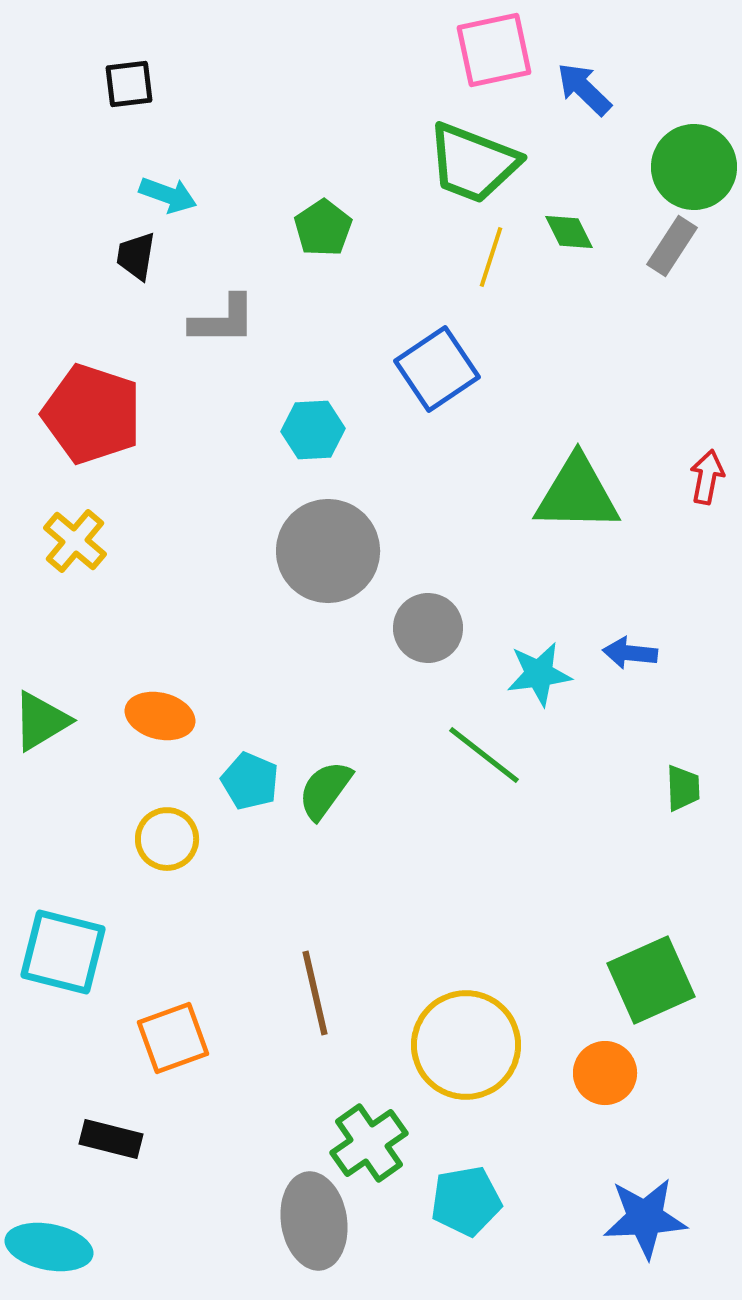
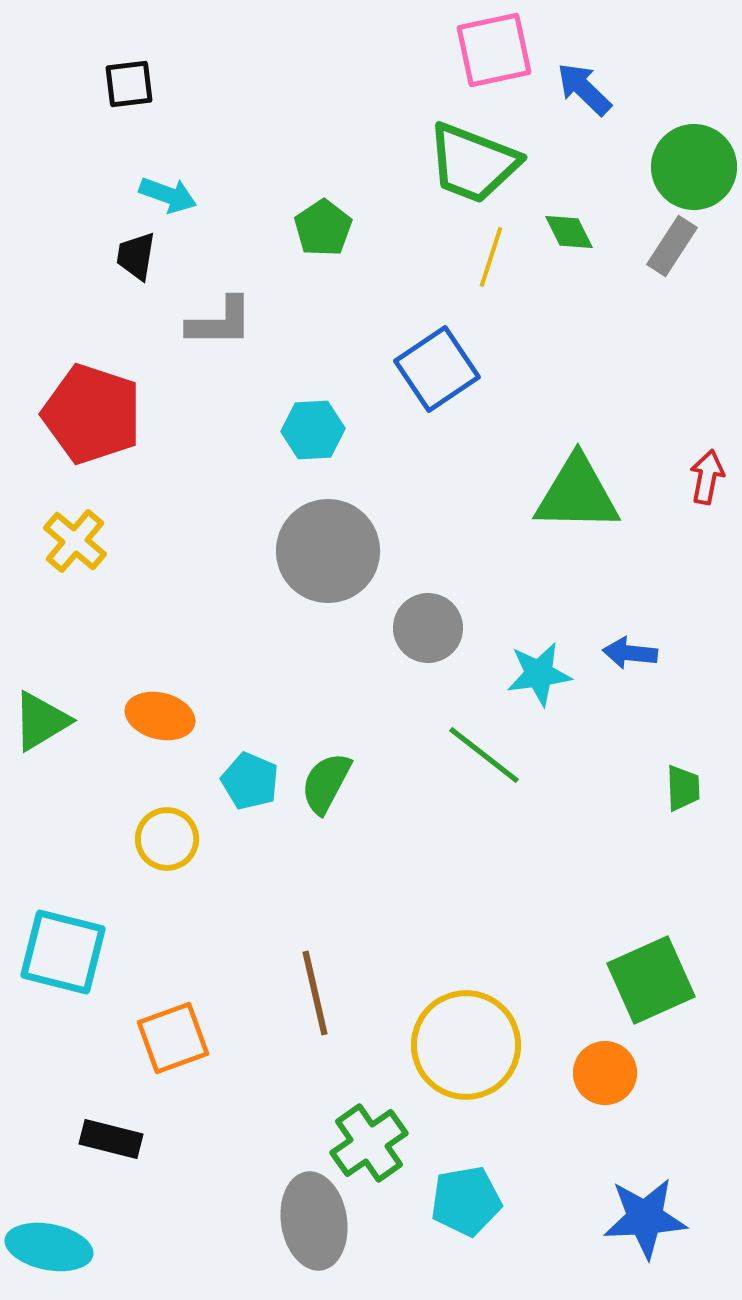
gray L-shape at (223, 320): moved 3 px left, 2 px down
green semicircle at (325, 790): moved 1 px right, 7 px up; rotated 8 degrees counterclockwise
